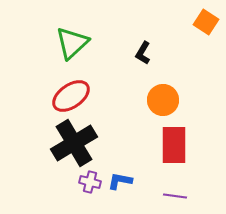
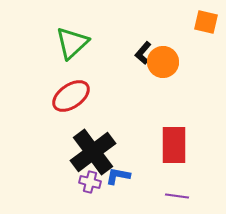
orange square: rotated 20 degrees counterclockwise
black L-shape: rotated 10 degrees clockwise
orange circle: moved 38 px up
black cross: moved 19 px right, 9 px down; rotated 6 degrees counterclockwise
blue L-shape: moved 2 px left, 5 px up
purple line: moved 2 px right
